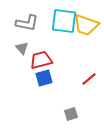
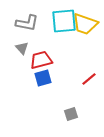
cyan square: rotated 12 degrees counterclockwise
yellow trapezoid: moved 1 px left, 1 px up
blue square: moved 1 px left
